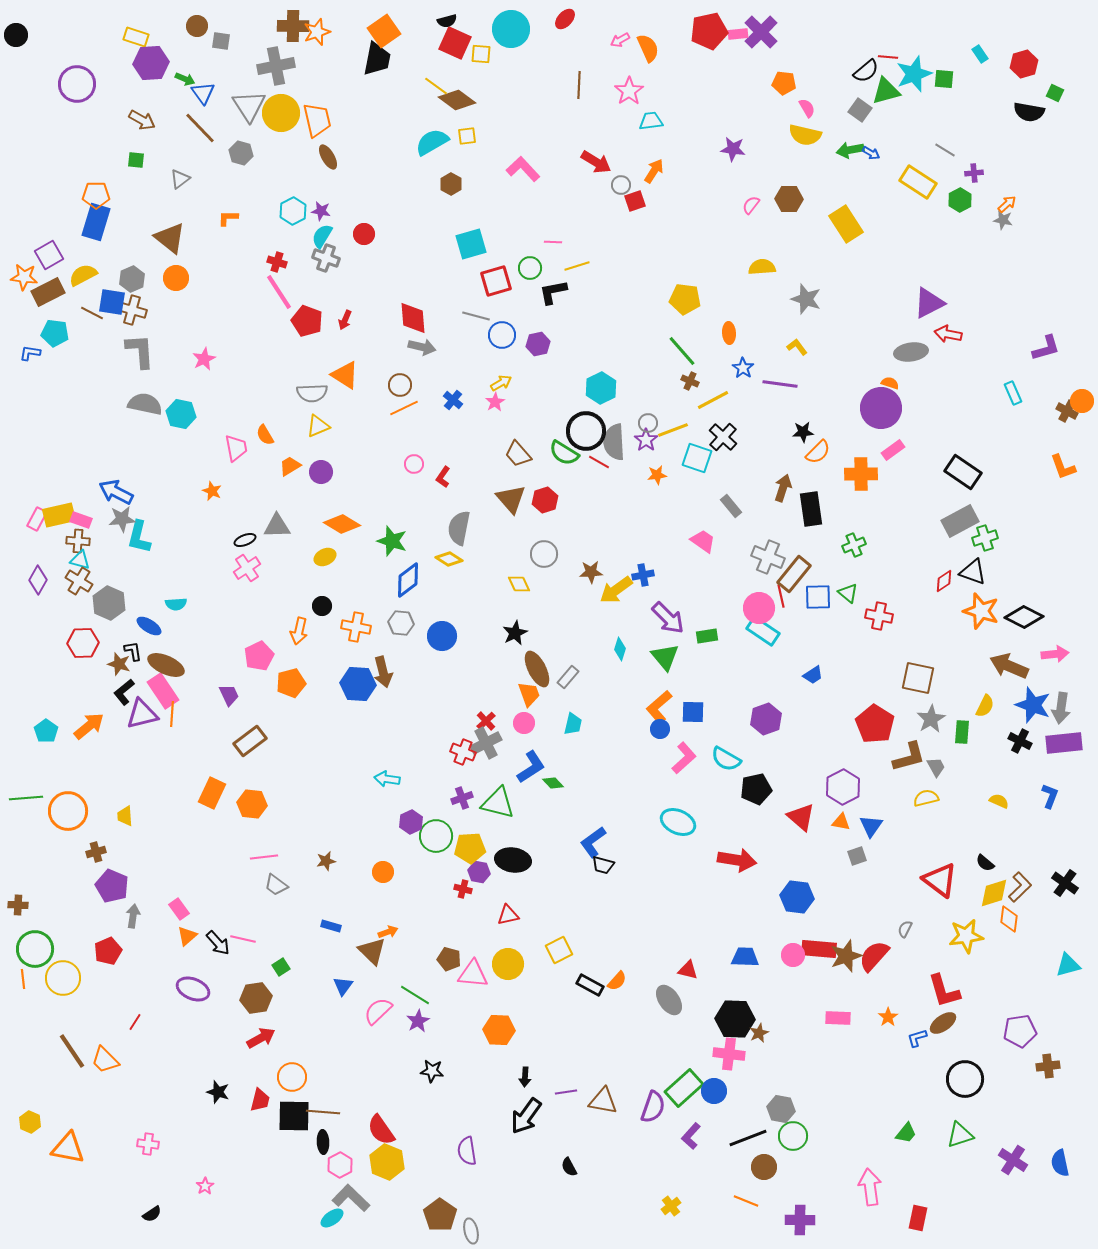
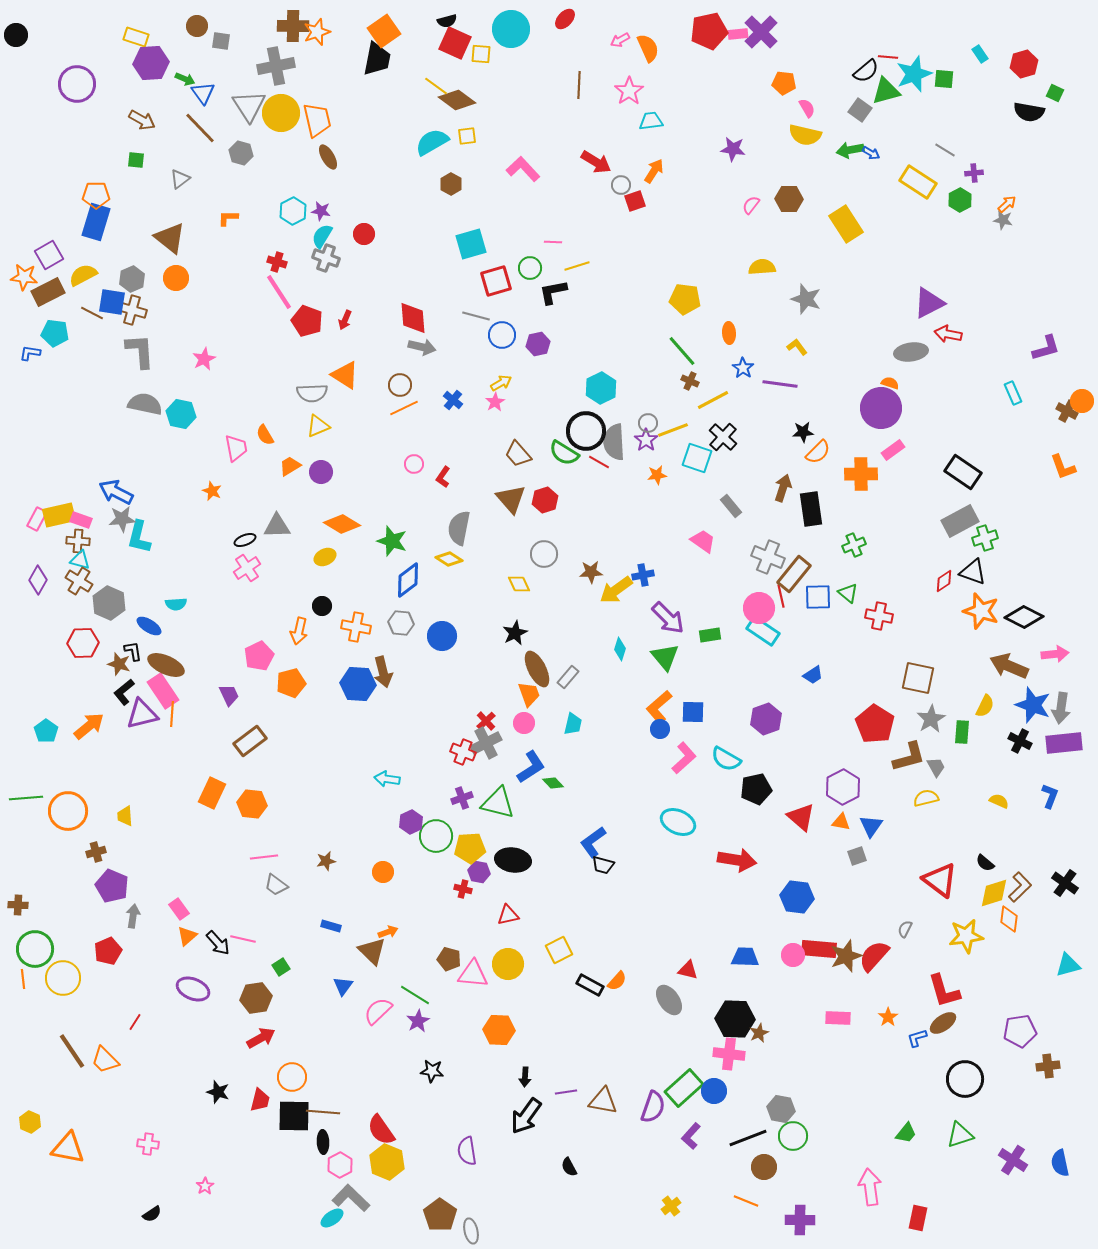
green rectangle at (707, 636): moved 3 px right, 1 px up
